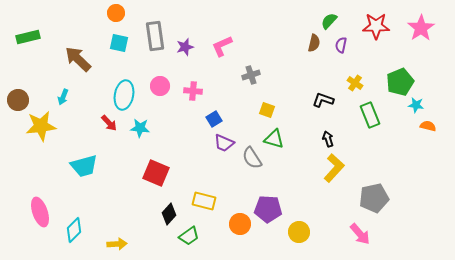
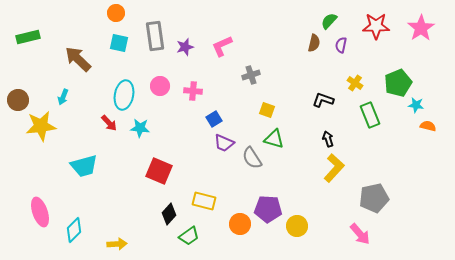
green pentagon at (400, 82): moved 2 px left, 1 px down
red square at (156, 173): moved 3 px right, 2 px up
yellow circle at (299, 232): moved 2 px left, 6 px up
